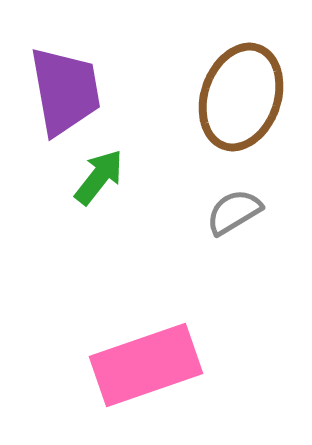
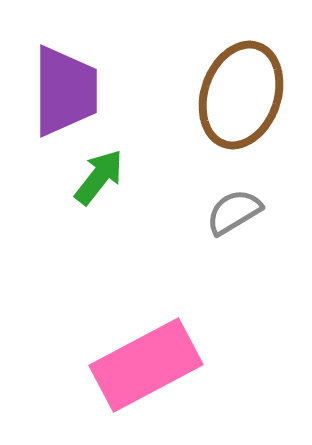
purple trapezoid: rotated 10 degrees clockwise
brown ellipse: moved 2 px up
pink rectangle: rotated 9 degrees counterclockwise
